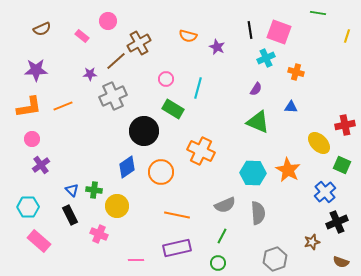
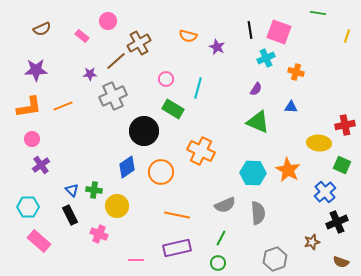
yellow ellipse at (319, 143): rotated 40 degrees counterclockwise
green line at (222, 236): moved 1 px left, 2 px down
